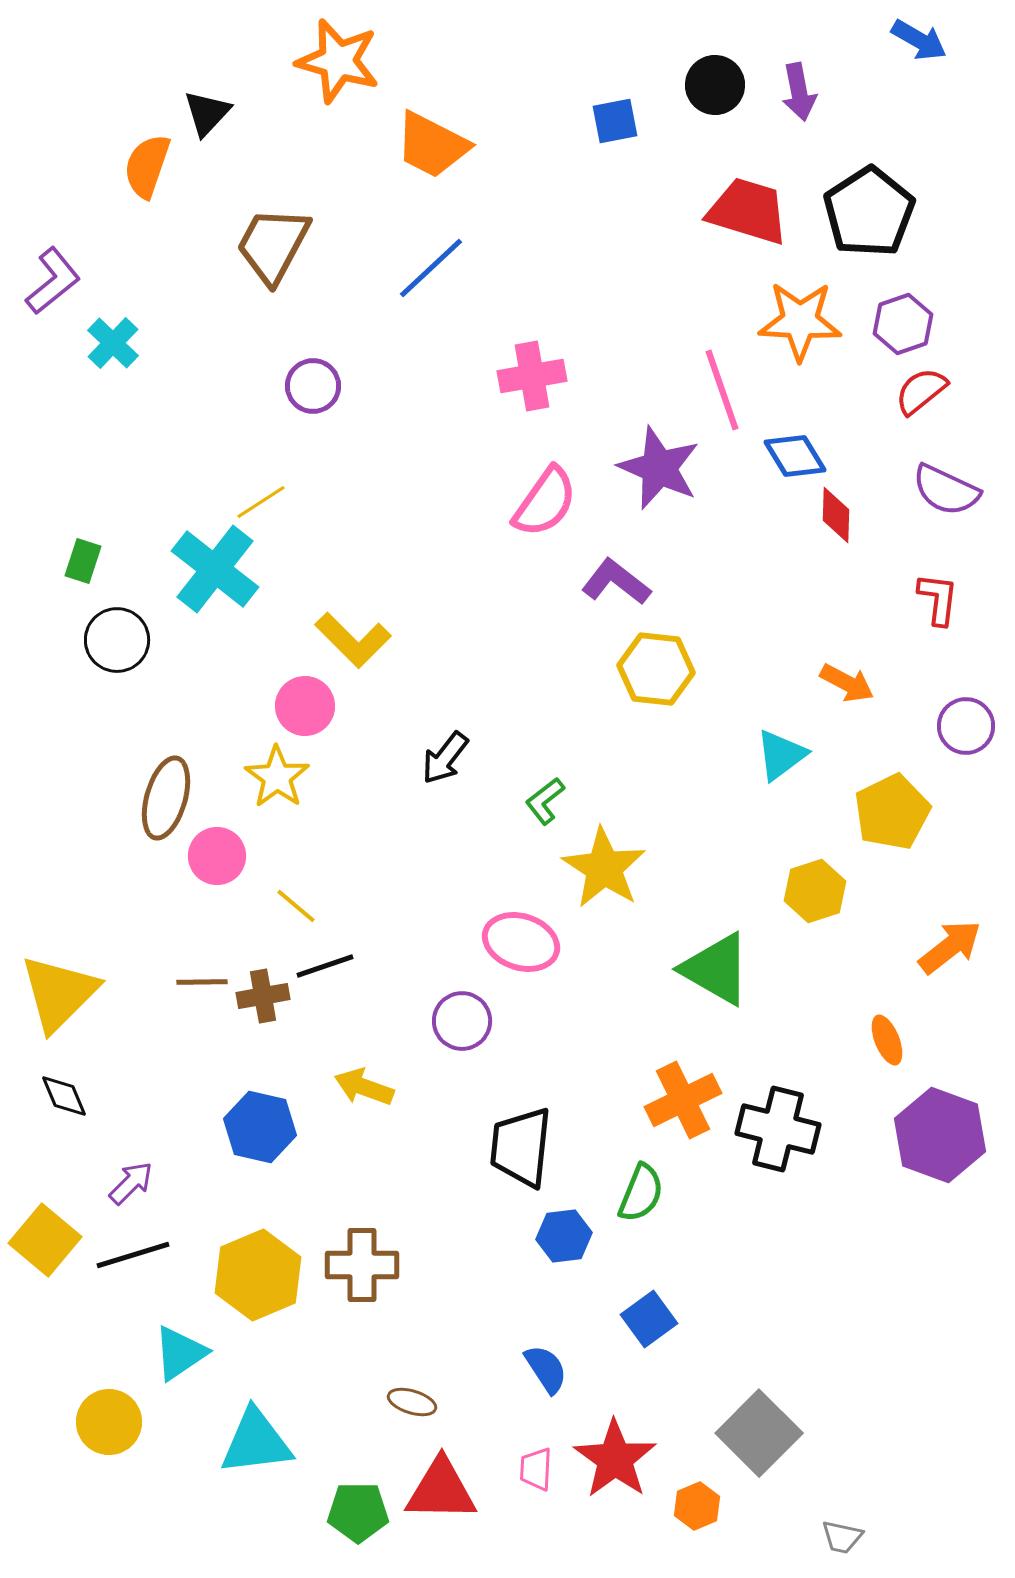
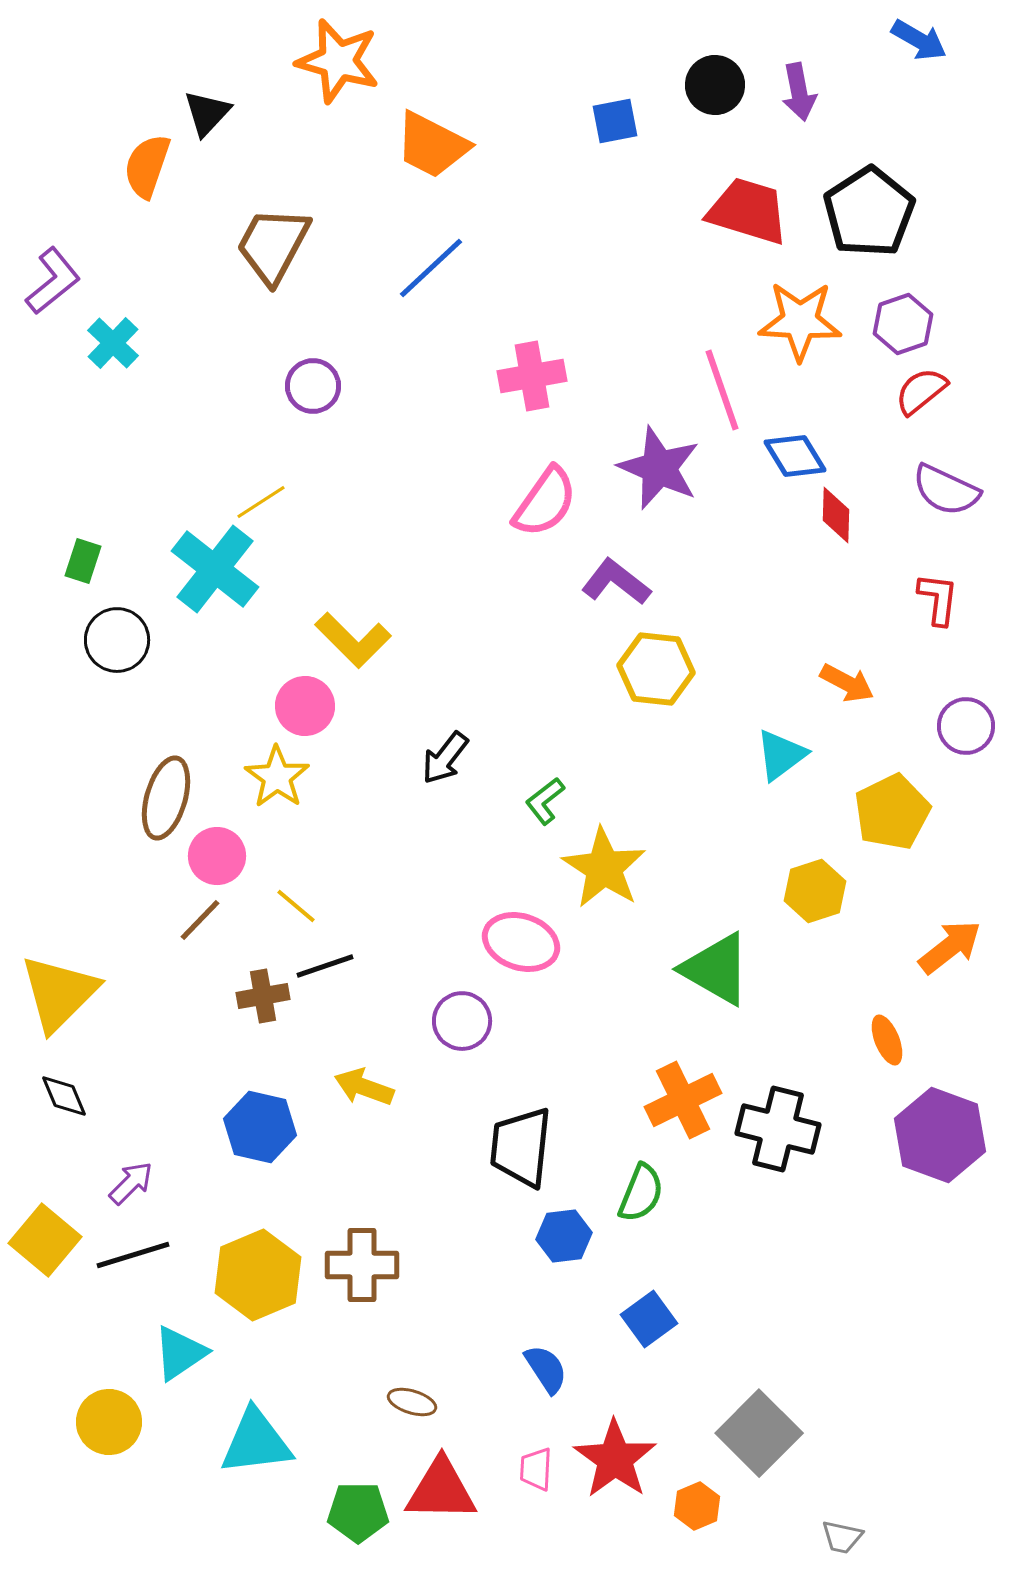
brown line at (202, 982): moved 2 px left, 62 px up; rotated 45 degrees counterclockwise
